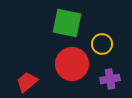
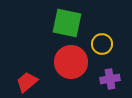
red circle: moved 1 px left, 2 px up
